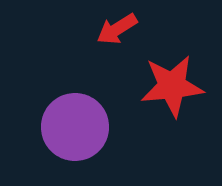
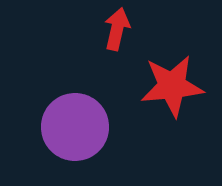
red arrow: rotated 135 degrees clockwise
